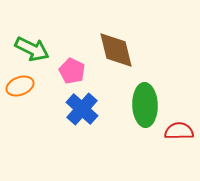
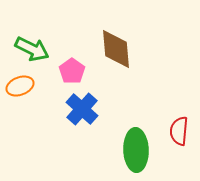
brown diamond: moved 1 px up; rotated 9 degrees clockwise
pink pentagon: rotated 10 degrees clockwise
green ellipse: moved 9 px left, 45 px down
red semicircle: rotated 84 degrees counterclockwise
